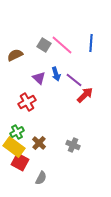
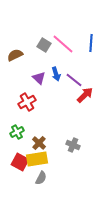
pink line: moved 1 px right, 1 px up
yellow rectangle: moved 23 px right, 12 px down; rotated 45 degrees counterclockwise
